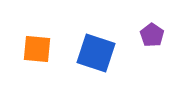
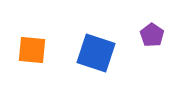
orange square: moved 5 px left, 1 px down
